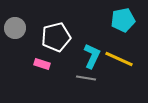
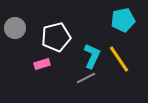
yellow line: rotated 32 degrees clockwise
pink rectangle: rotated 35 degrees counterclockwise
gray line: rotated 36 degrees counterclockwise
